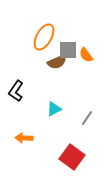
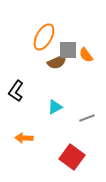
cyan triangle: moved 1 px right, 2 px up
gray line: rotated 35 degrees clockwise
